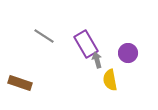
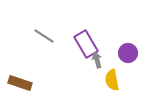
yellow semicircle: moved 2 px right
